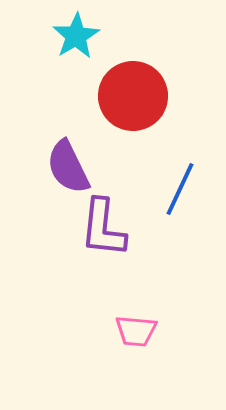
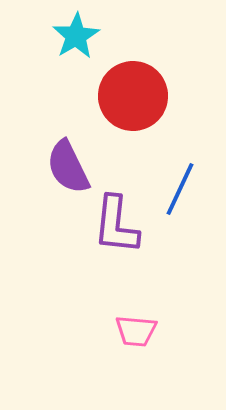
purple L-shape: moved 13 px right, 3 px up
